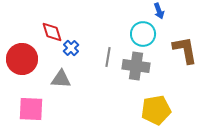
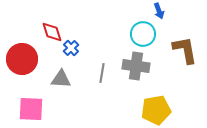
gray line: moved 6 px left, 16 px down
